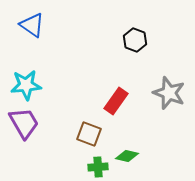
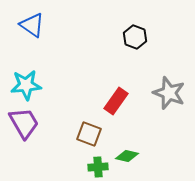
black hexagon: moved 3 px up
